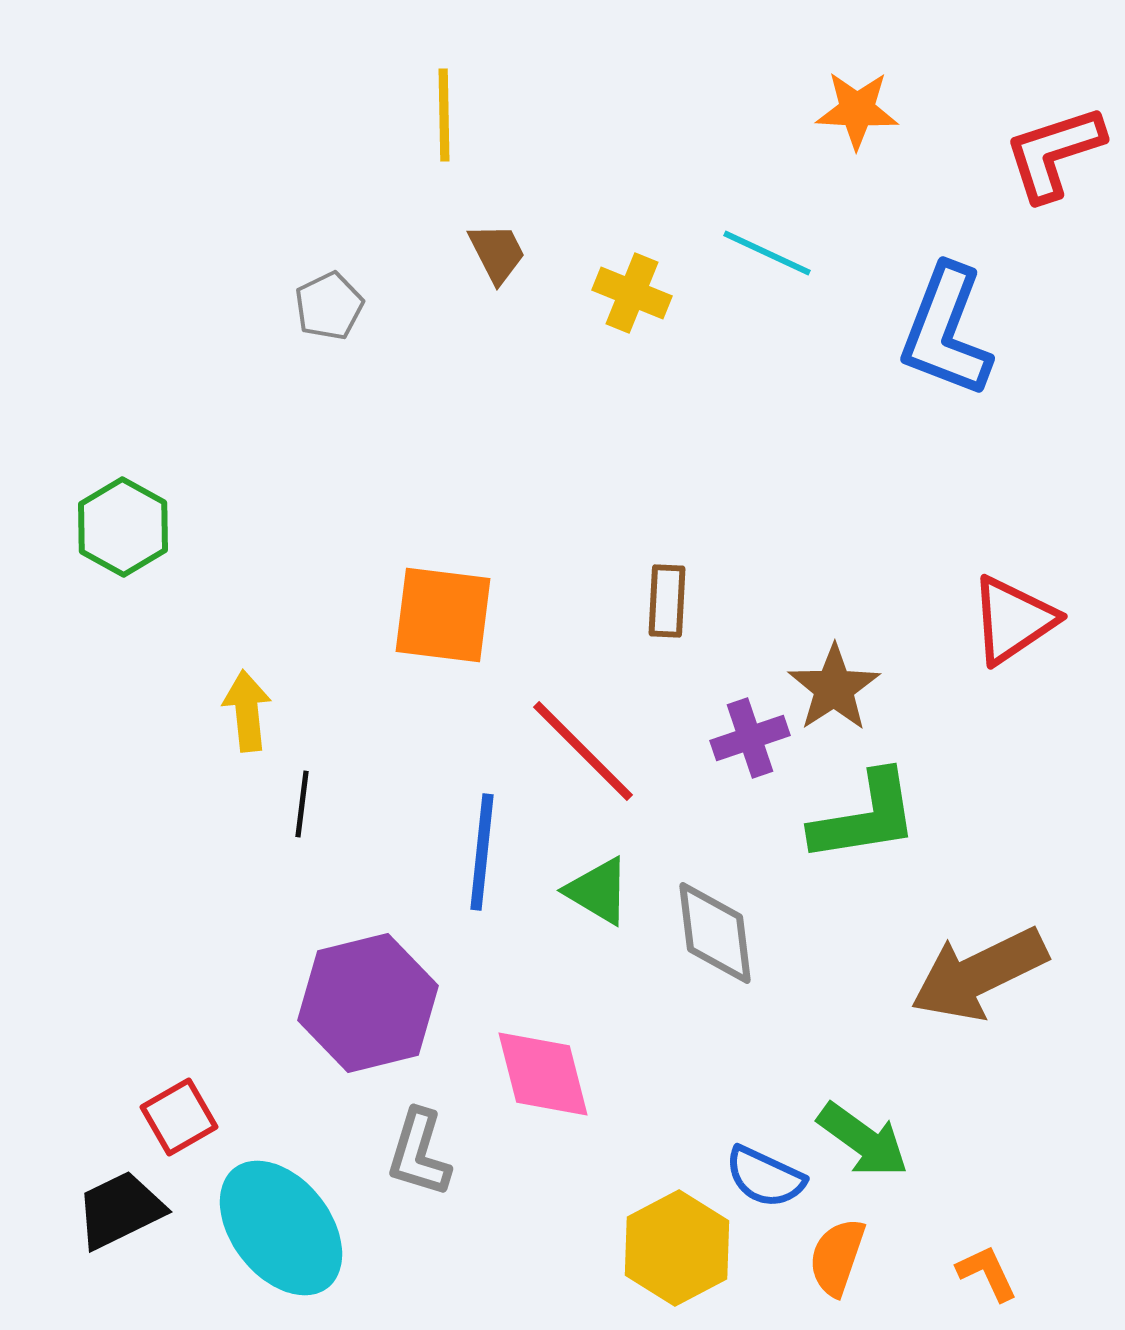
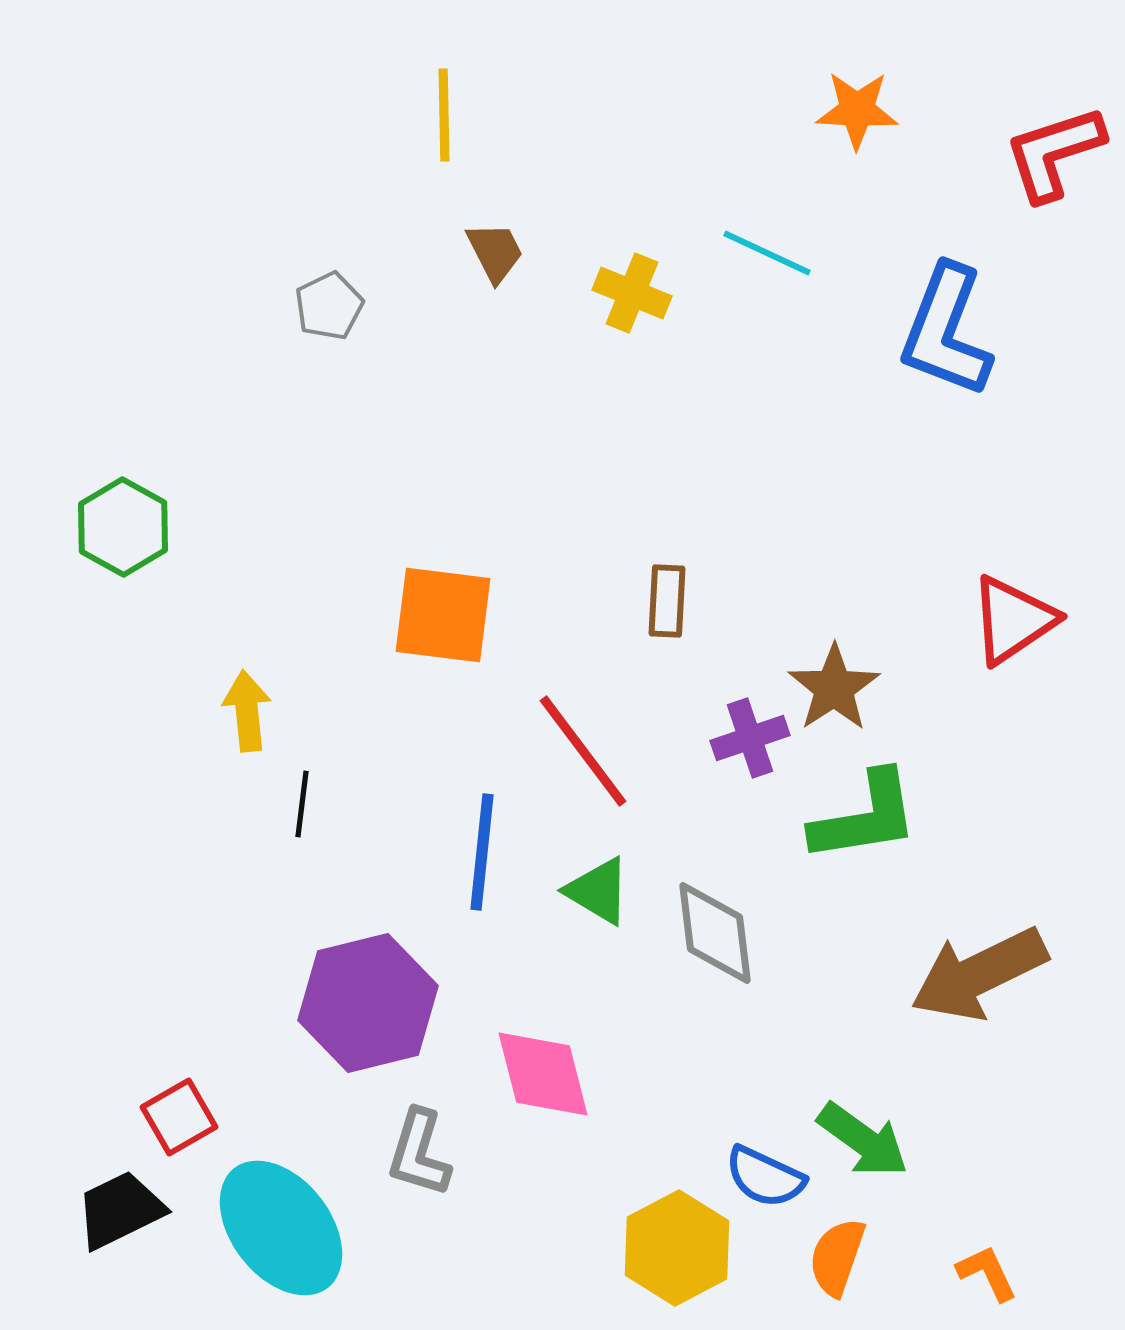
brown trapezoid: moved 2 px left, 1 px up
red line: rotated 8 degrees clockwise
